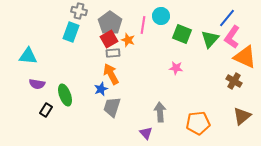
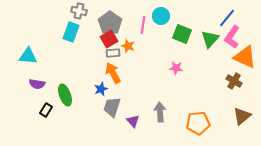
orange star: moved 6 px down
orange arrow: moved 2 px right, 1 px up
purple triangle: moved 13 px left, 12 px up
